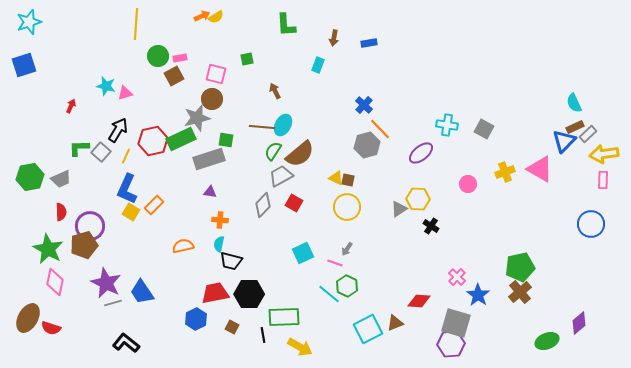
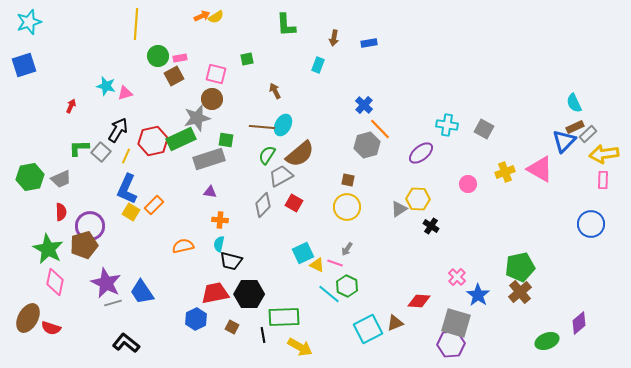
green semicircle at (273, 151): moved 6 px left, 4 px down
yellow triangle at (336, 178): moved 19 px left, 87 px down
